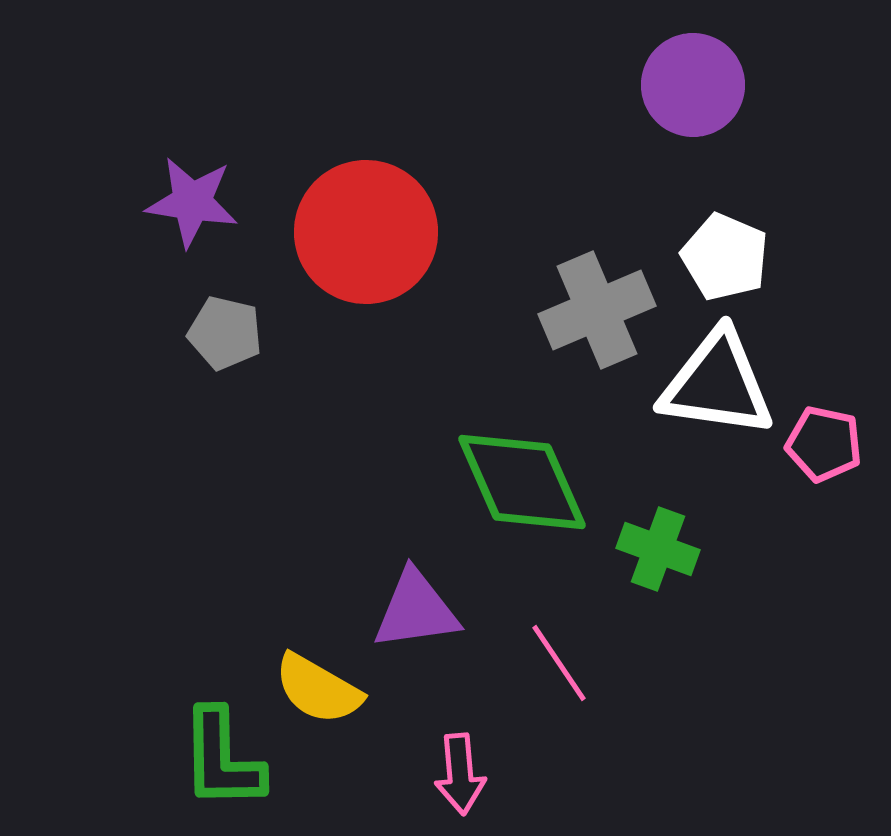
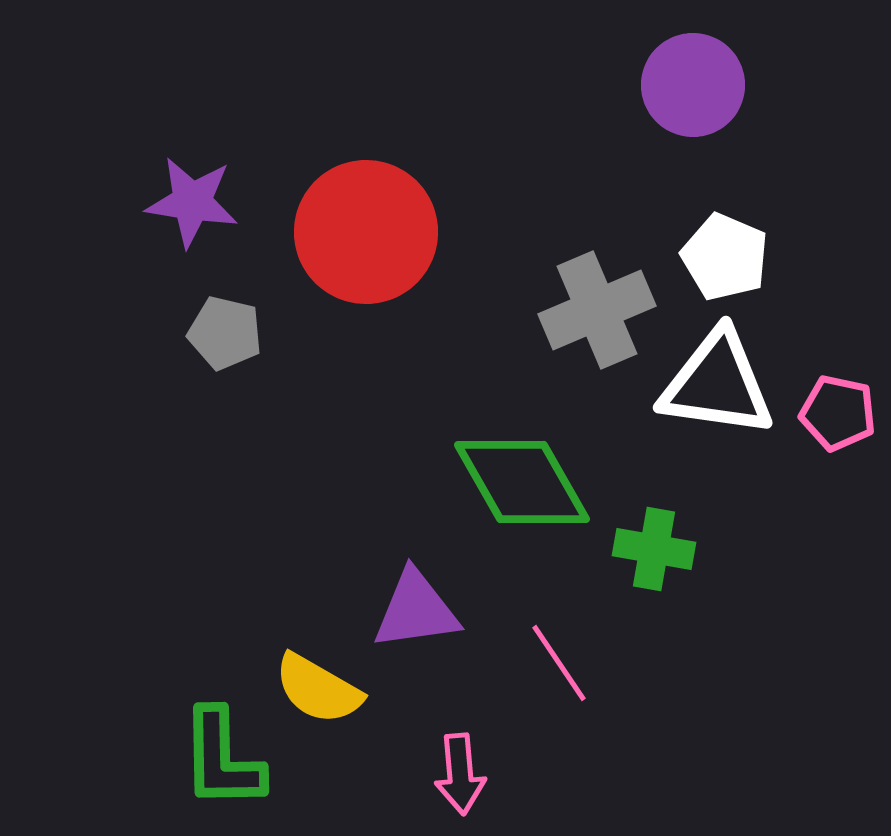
pink pentagon: moved 14 px right, 31 px up
green diamond: rotated 6 degrees counterclockwise
green cross: moved 4 px left; rotated 10 degrees counterclockwise
